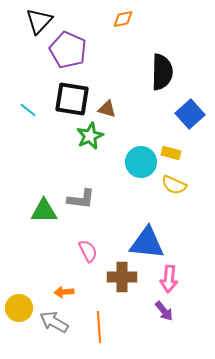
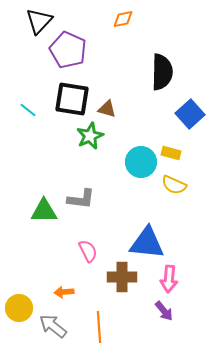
gray arrow: moved 1 px left, 4 px down; rotated 8 degrees clockwise
